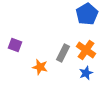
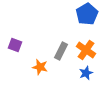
gray rectangle: moved 2 px left, 2 px up
